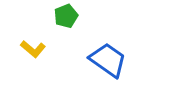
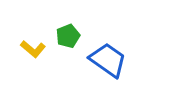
green pentagon: moved 2 px right, 20 px down
